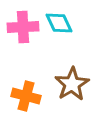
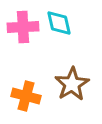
cyan diamond: rotated 12 degrees clockwise
